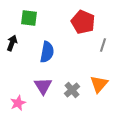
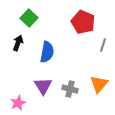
green square: rotated 36 degrees clockwise
black arrow: moved 6 px right
gray cross: moved 2 px left, 1 px up; rotated 35 degrees counterclockwise
